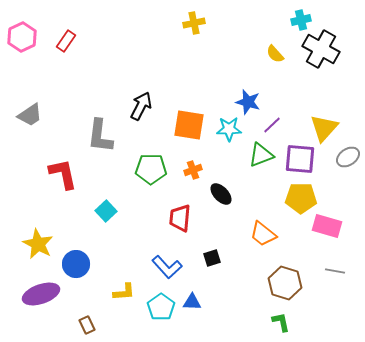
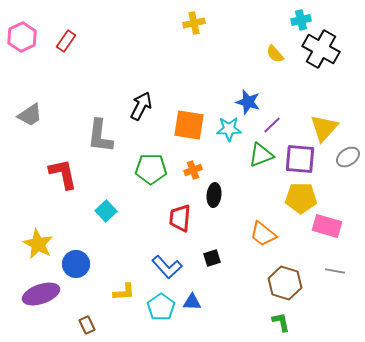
black ellipse: moved 7 px left, 1 px down; rotated 50 degrees clockwise
